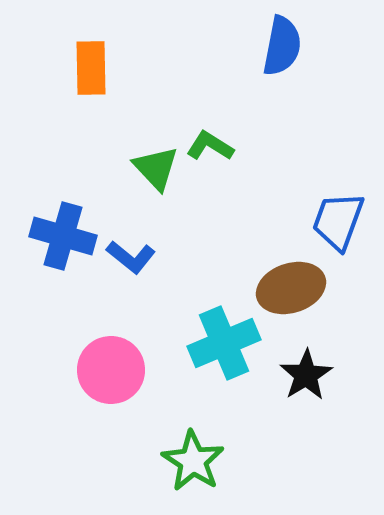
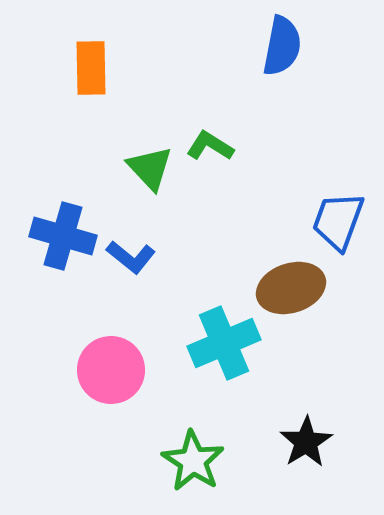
green triangle: moved 6 px left
black star: moved 67 px down
